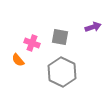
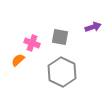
orange semicircle: rotated 88 degrees clockwise
